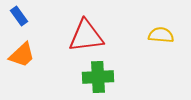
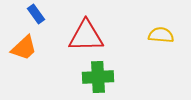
blue rectangle: moved 17 px right, 2 px up
red triangle: rotated 6 degrees clockwise
orange trapezoid: moved 2 px right, 7 px up
